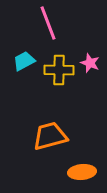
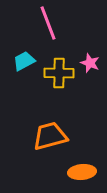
yellow cross: moved 3 px down
